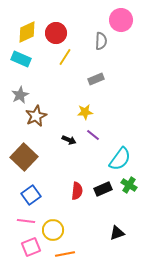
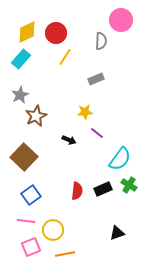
cyan rectangle: rotated 72 degrees counterclockwise
purple line: moved 4 px right, 2 px up
